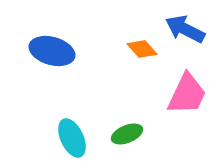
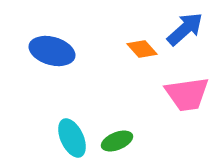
blue arrow: rotated 111 degrees clockwise
pink trapezoid: rotated 57 degrees clockwise
green ellipse: moved 10 px left, 7 px down
